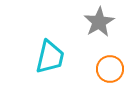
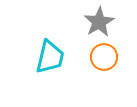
orange circle: moved 6 px left, 12 px up
